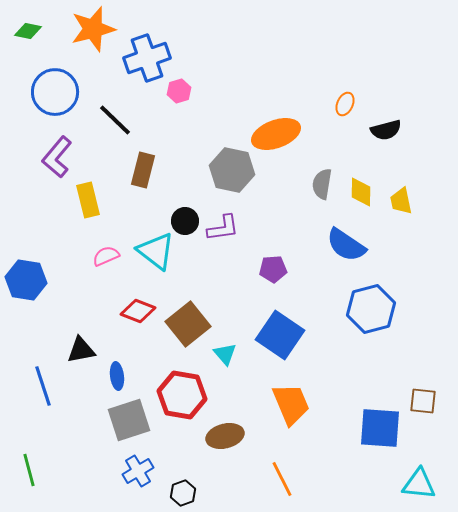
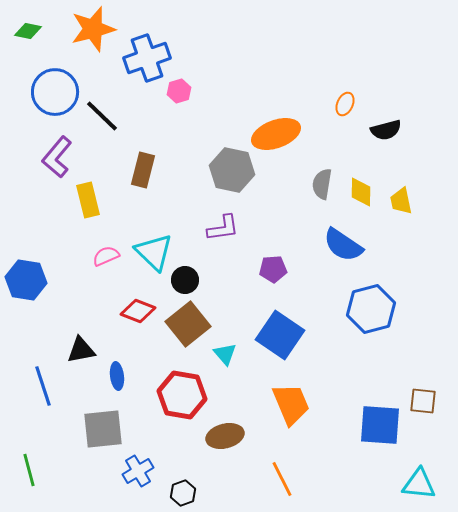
black line at (115, 120): moved 13 px left, 4 px up
black circle at (185, 221): moved 59 px down
blue semicircle at (346, 245): moved 3 px left
cyan triangle at (156, 251): moved 2 px left, 1 px down; rotated 6 degrees clockwise
gray square at (129, 420): moved 26 px left, 9 px down; rotated 12 degrees clockwise
blue square at (380, 428): moved 3 px up
